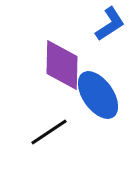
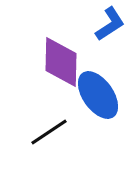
purple diamond: moved 1 px left, 3 px up
